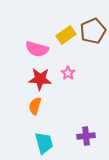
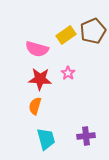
cyan trapezoid: moved 2 px right, 4 px up
